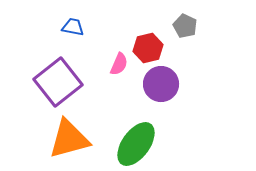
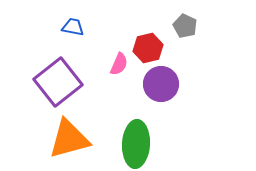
green ellipse: rotated 33 degrees counterclockwise
